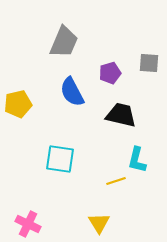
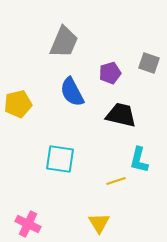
gray square: rotated 15 degrees clockwise
cyan L-shape: moved 2 px right
